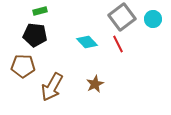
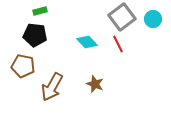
brown pentagon: rotated 10 degrees clockwise
brown star: rotated 24 degrees counterclockwise
